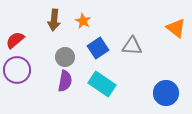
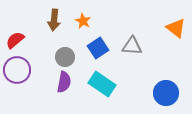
purple semicircle: moved 1 px left, 1 px down
